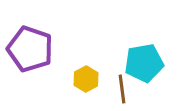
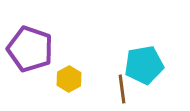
cyan pentagon: moved 2 px down
yellow hexagon: moved 17 px left
